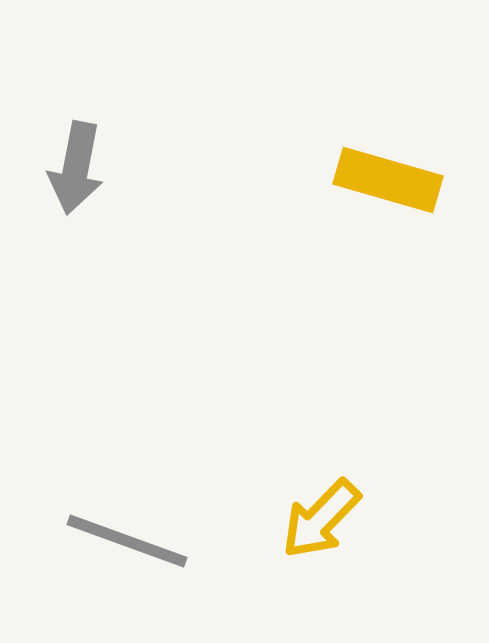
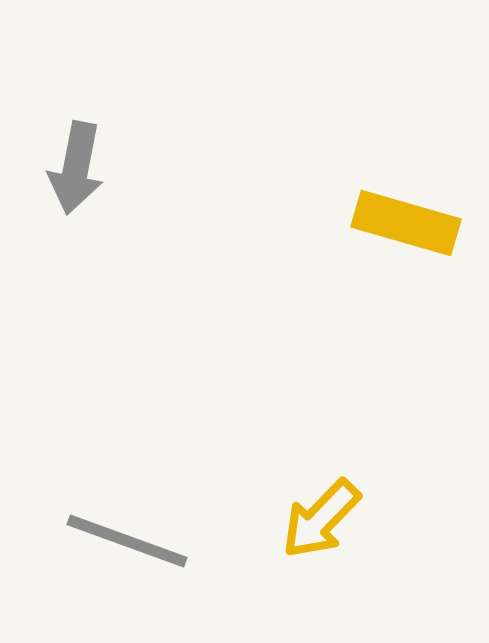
yellow rectangle: moved 18 px right, 43 px down
